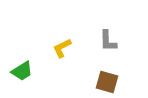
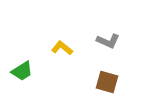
gray L-shape: rotated 65 degrees counterclockwise
yellow L-shape: rotated 65 degrees clockwise
